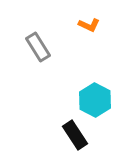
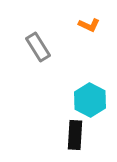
cyan hexagon: moved 5 px left
black rectangle: rotated 36 degrees clockwise
